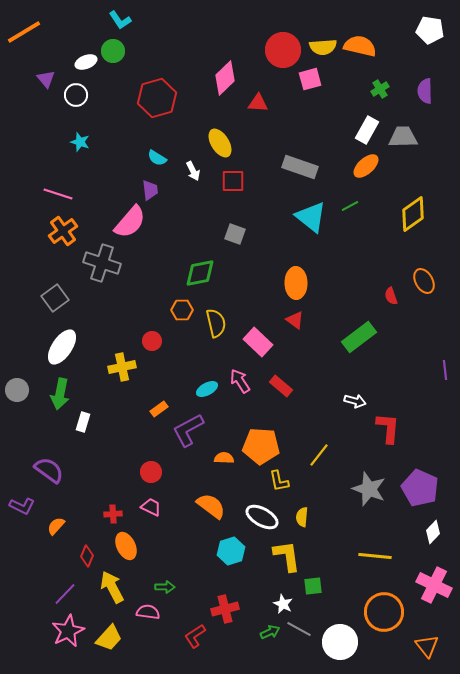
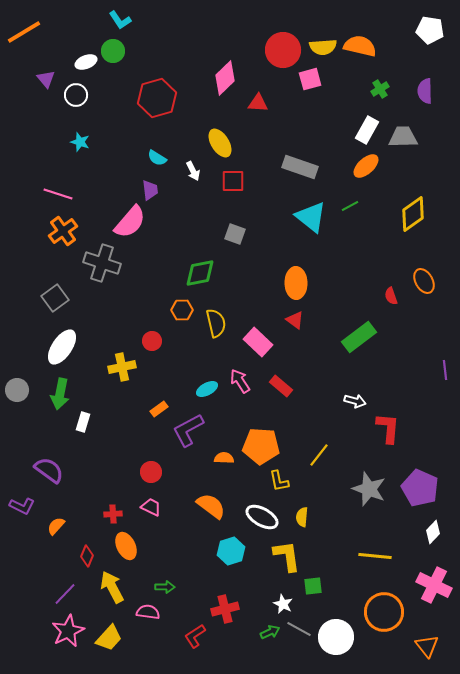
white circle at (340, 642): moved 4 px left, 5 px up
